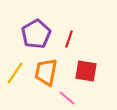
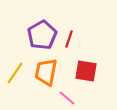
purple pentagon: moved 6 px right, 1 px down
